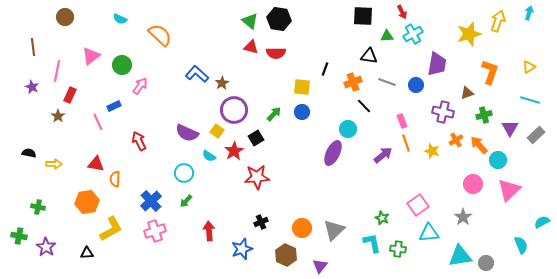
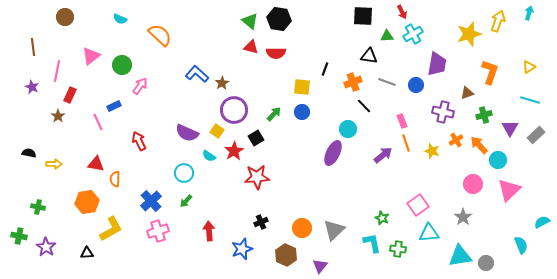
pink cross at (155, 231): moved 3 px right
